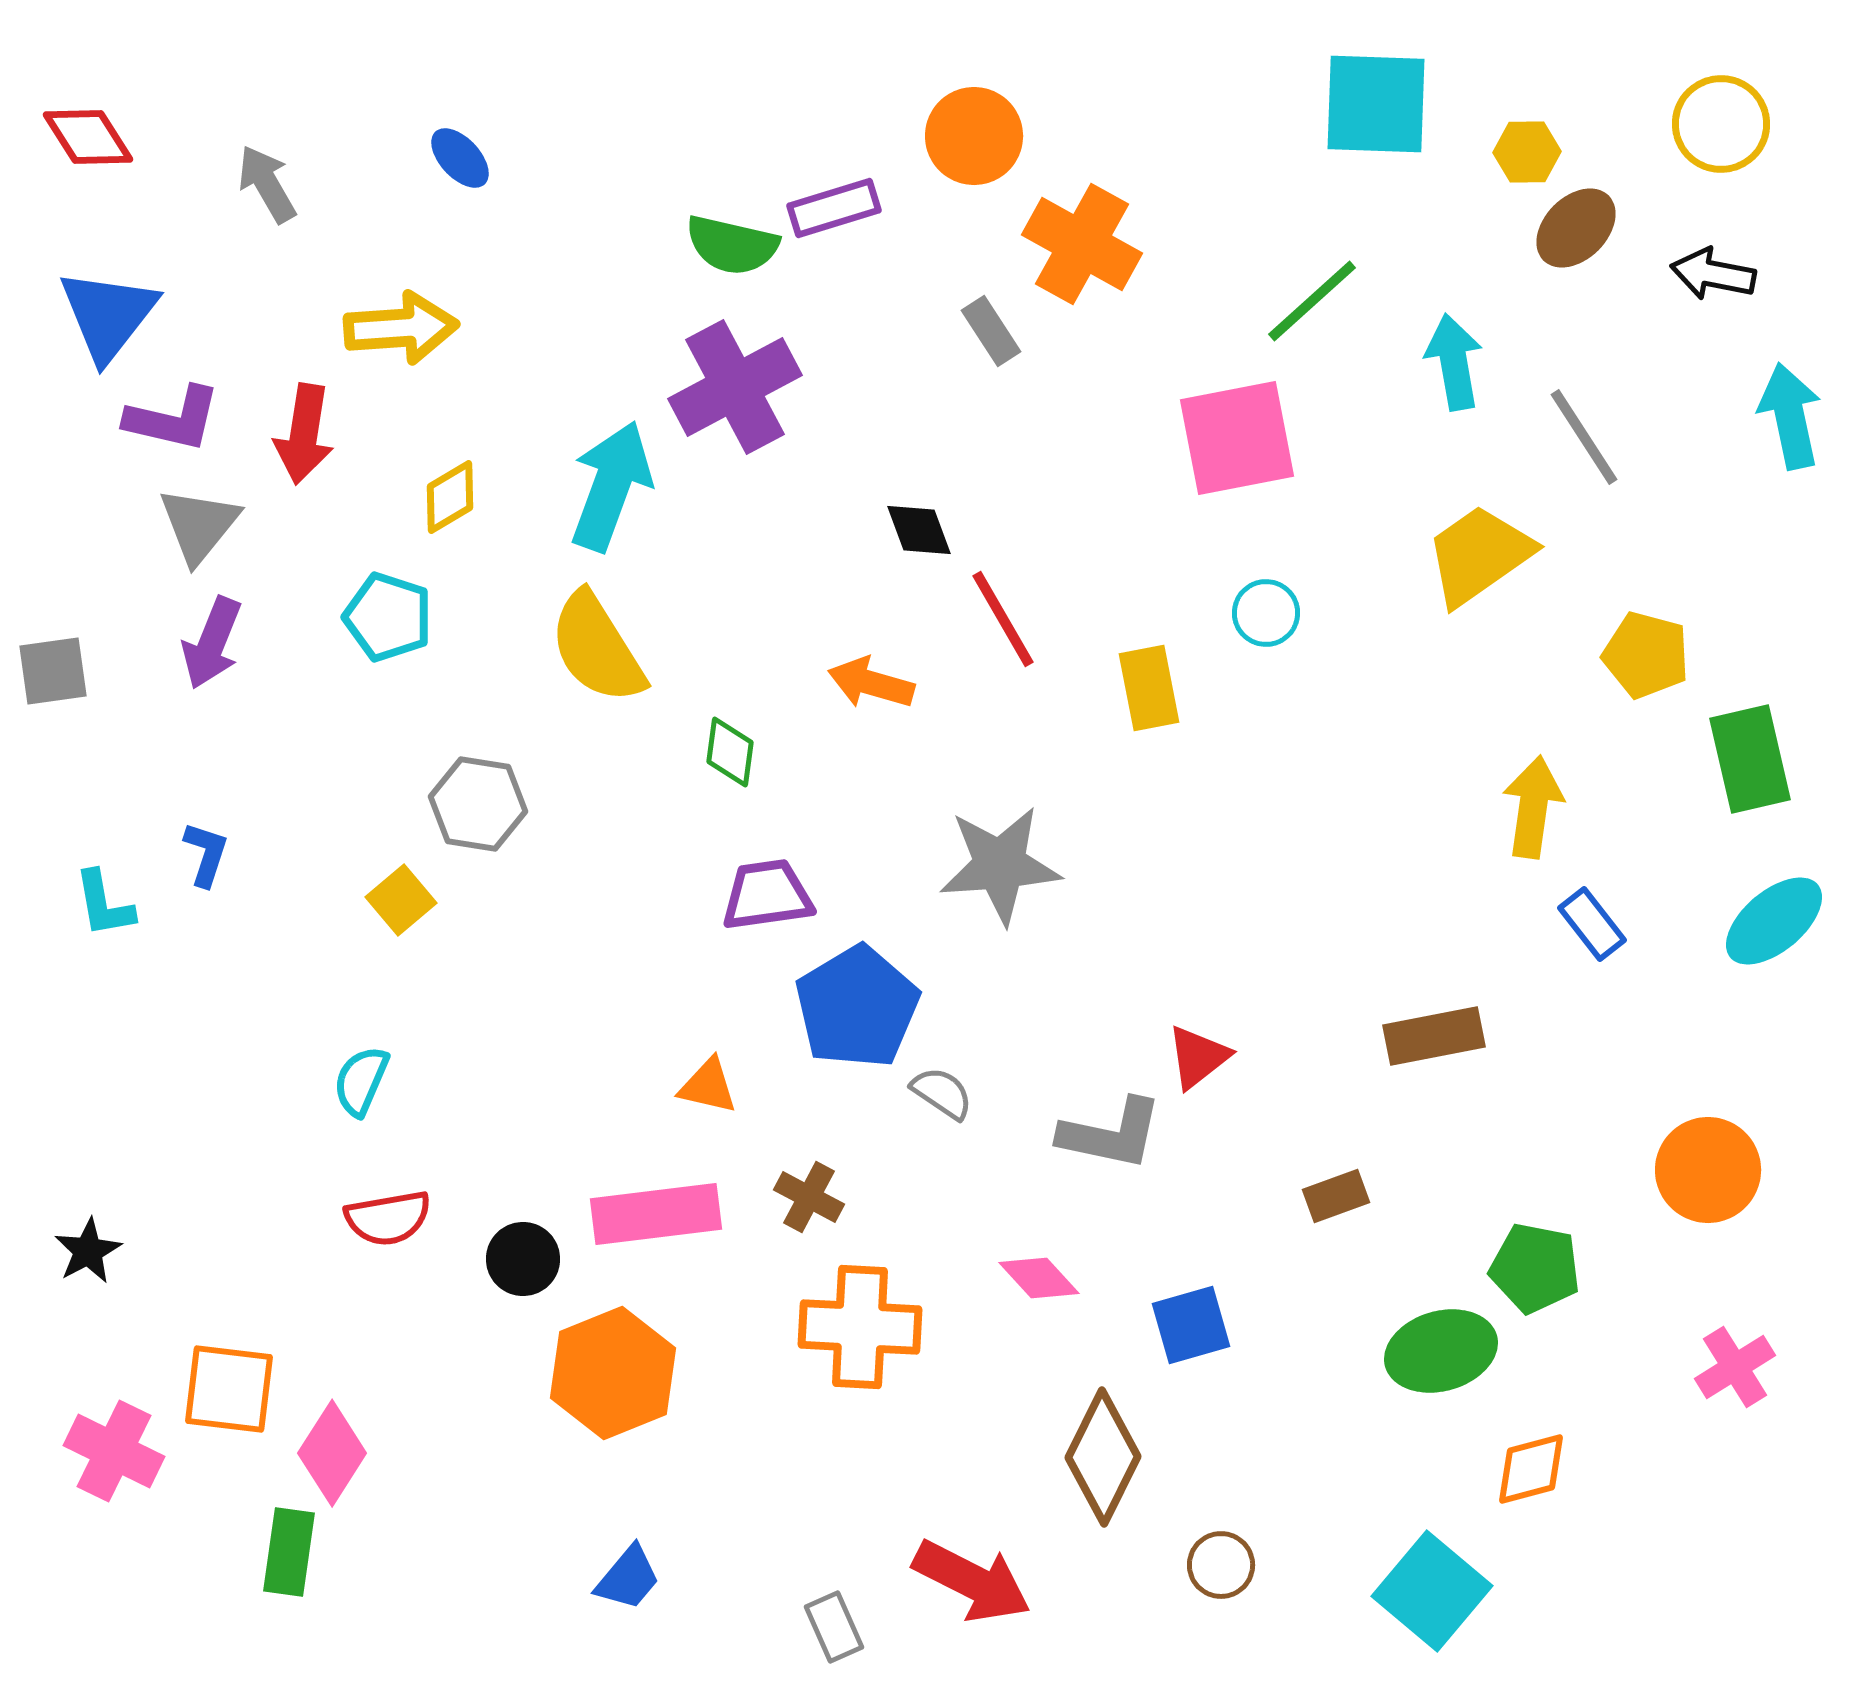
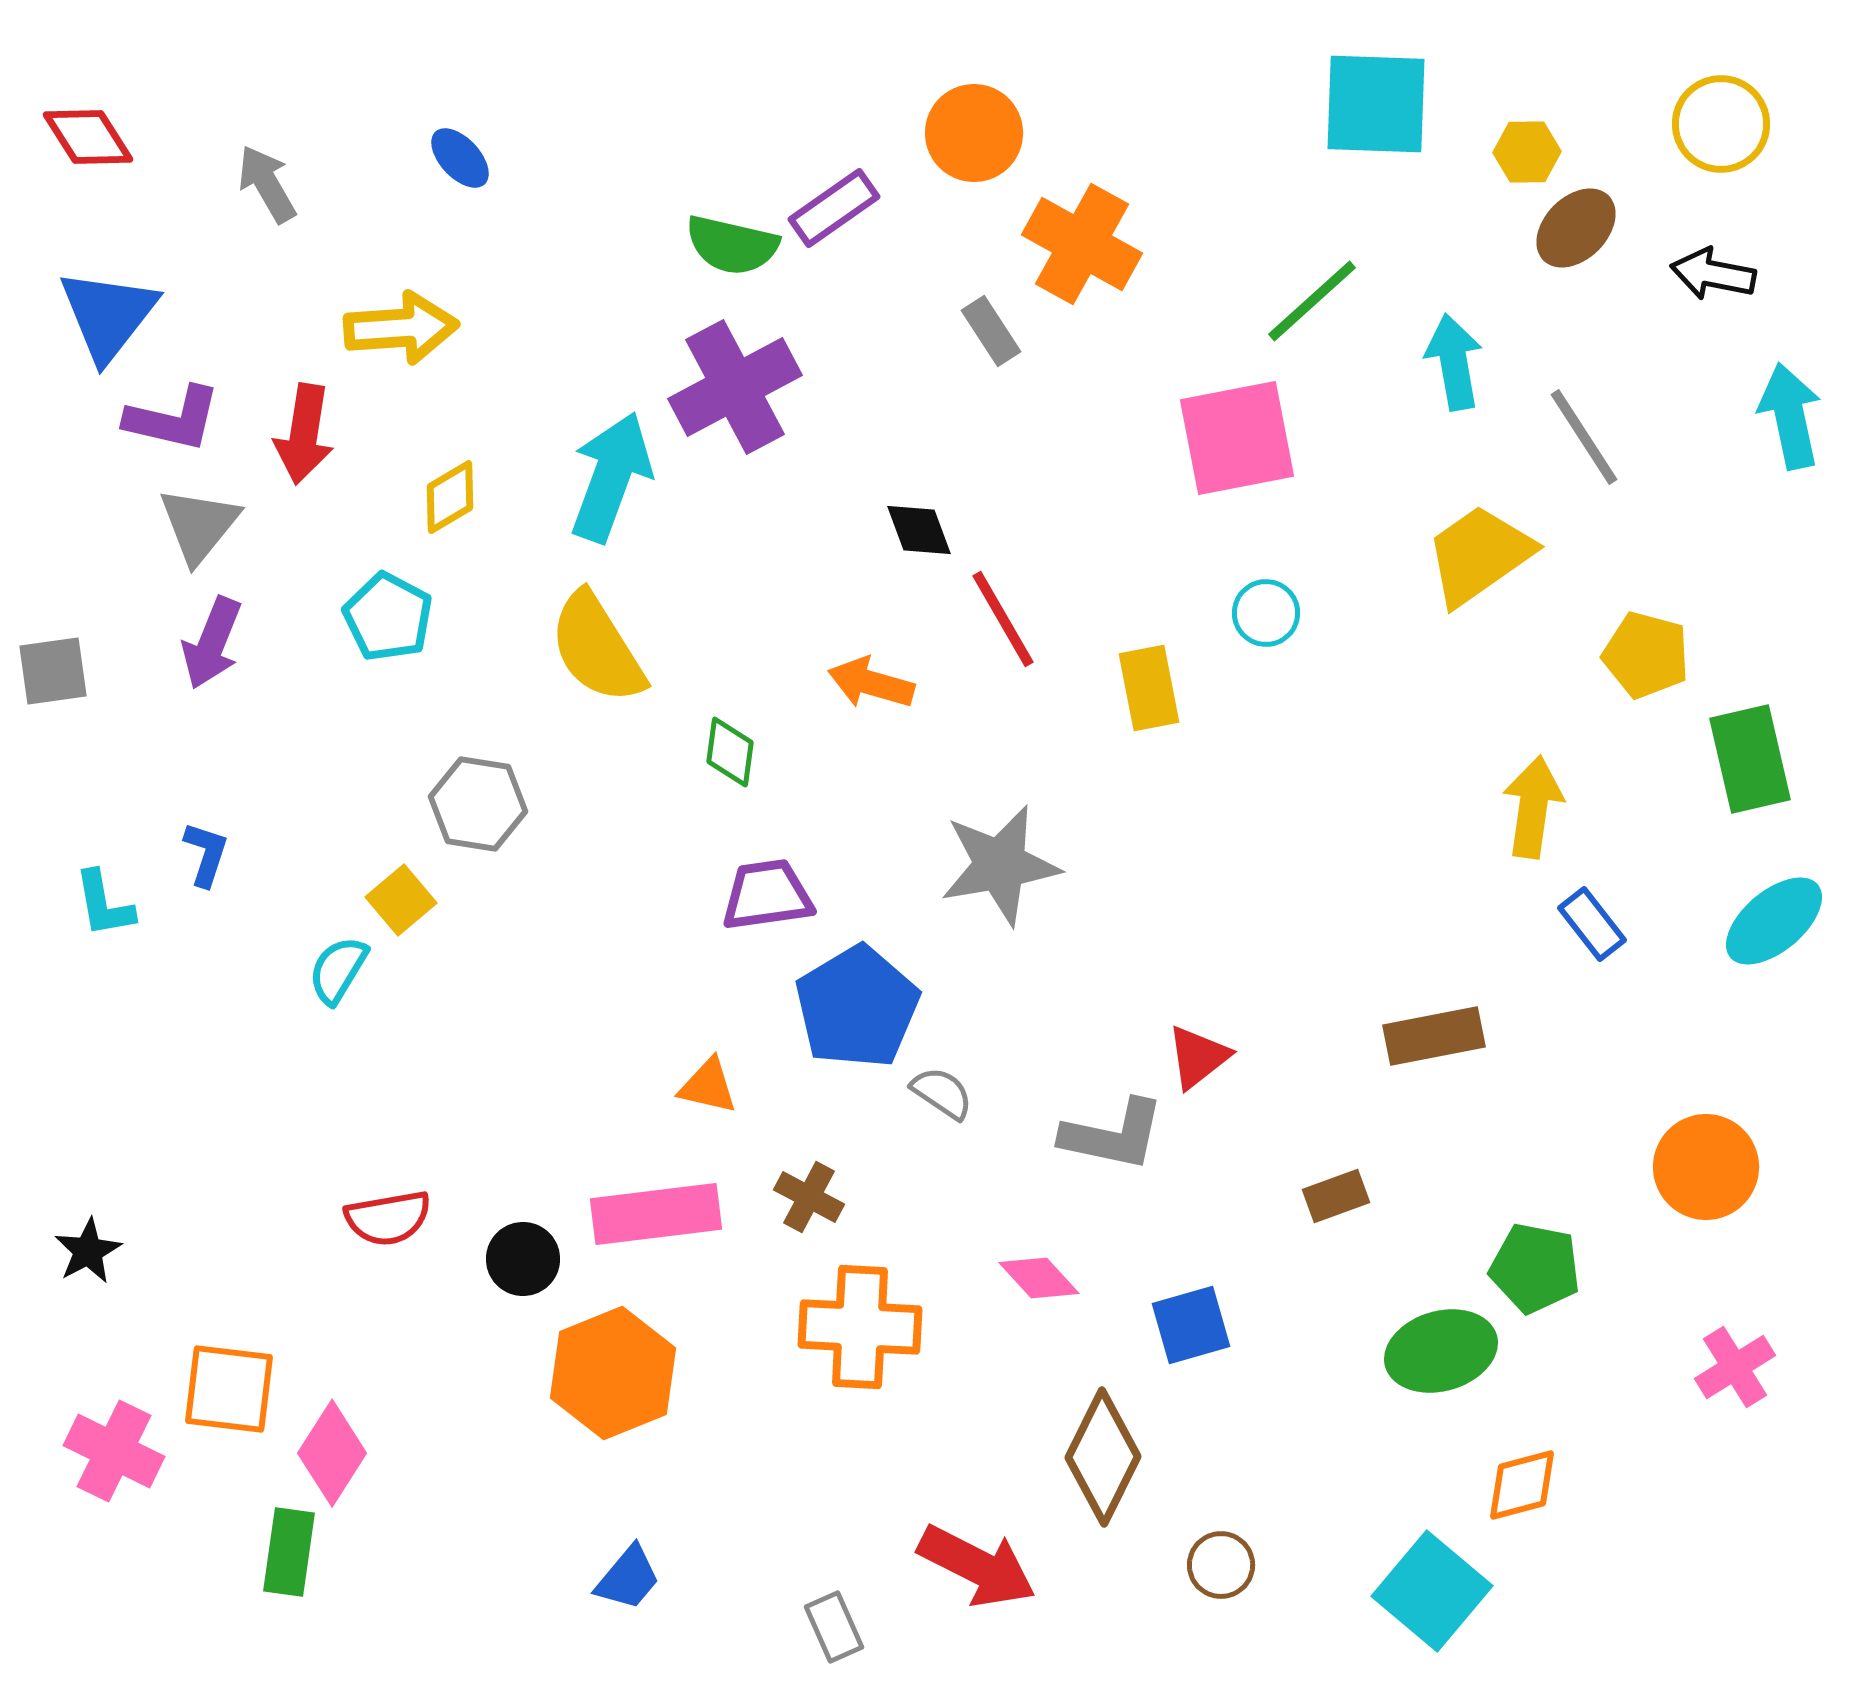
orange circle at (974, 136): moved 3 px up
purple rectangle at (834, 208): rotated 18 degrees counterclockwise
cyan arrow at (611, 486): moved 9 px up
cyan pentagon at (388, 617): rotated 10 degrees clockwise
gray star at (1000, 865): rotated 6 degrees counterclockwise
cyan semicircle at (361, 1081): moved 23 px left, 111 px up; rotated 8 degrees clockwise
gray L-shape at (1111, 1134): moved 2 px right, 1 px down
orange circle at (1708, 1170): moved 2 px left, 3 px up
orange diamond at (1531, 1469): moved 9 px left, 16 px down
red arrow at (972, 1581): moved 5 px right, 15 px up
